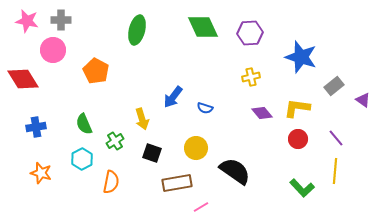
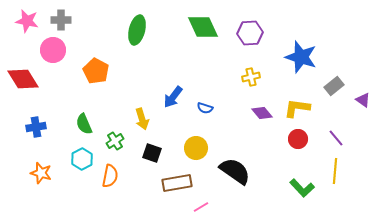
orange semicircle: moved 1 px left, 6 px up
